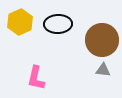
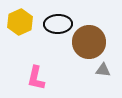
brown circle: moved 13 px left, 2 px down
